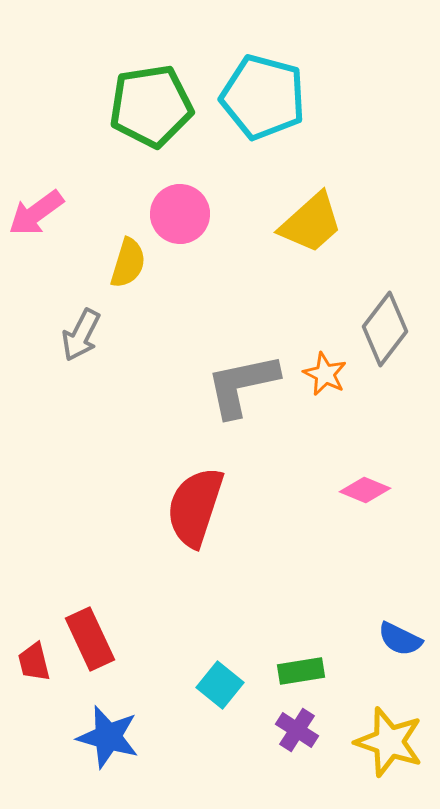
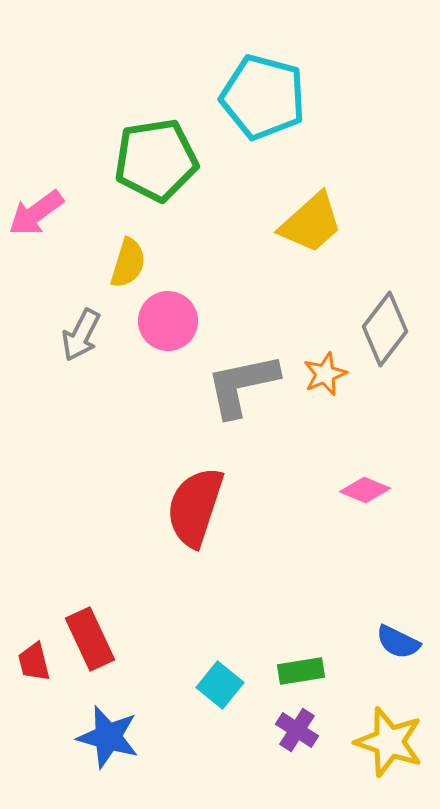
green pentagon: moved 5 px right, 54 px down
pink circle: moved 12 px left, 107 px down
orange star: rotated 24 degrees clockwise
blue semicircle: moved 2 px left, 3 px down
